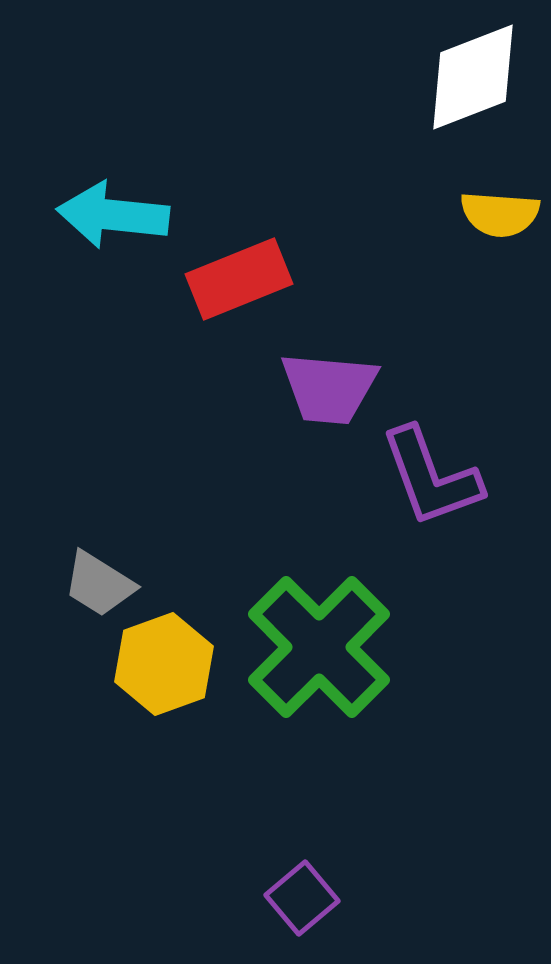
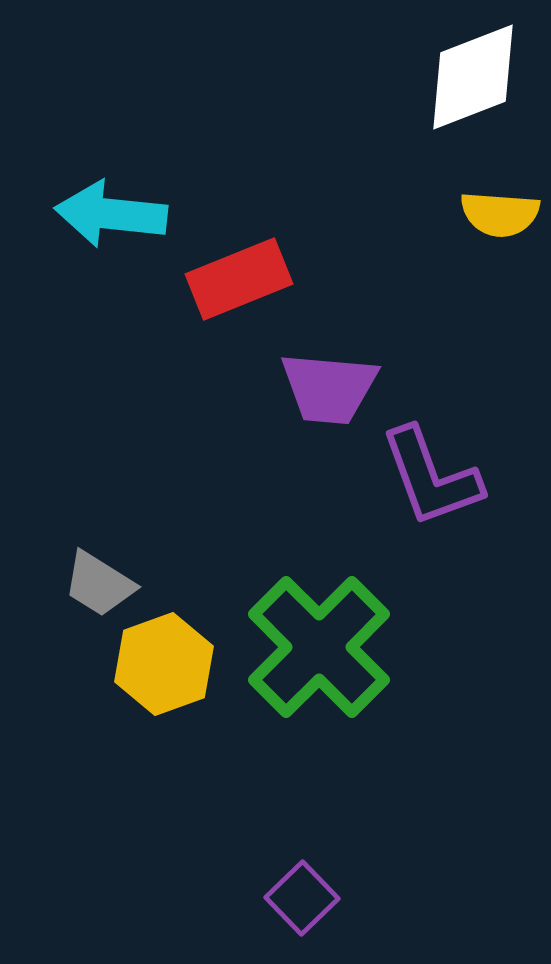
cyan arrow: moved 2 px left, 1 px up
purple square: rotated 4 degrees counterclockwise
